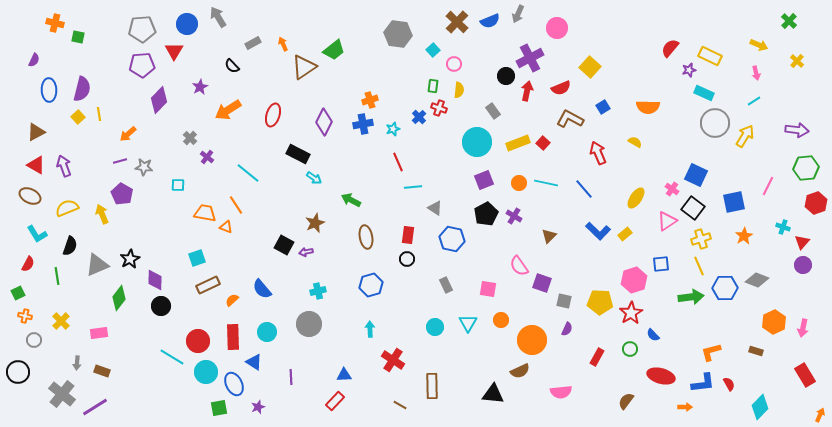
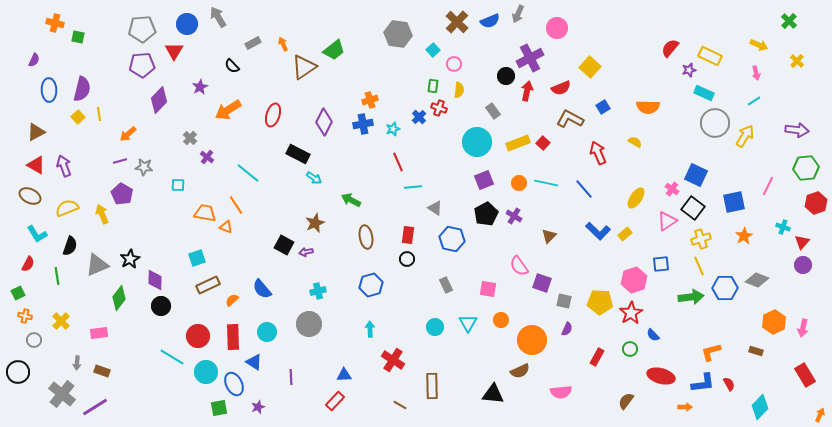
red circle at (198, 341): moved 5 px up
